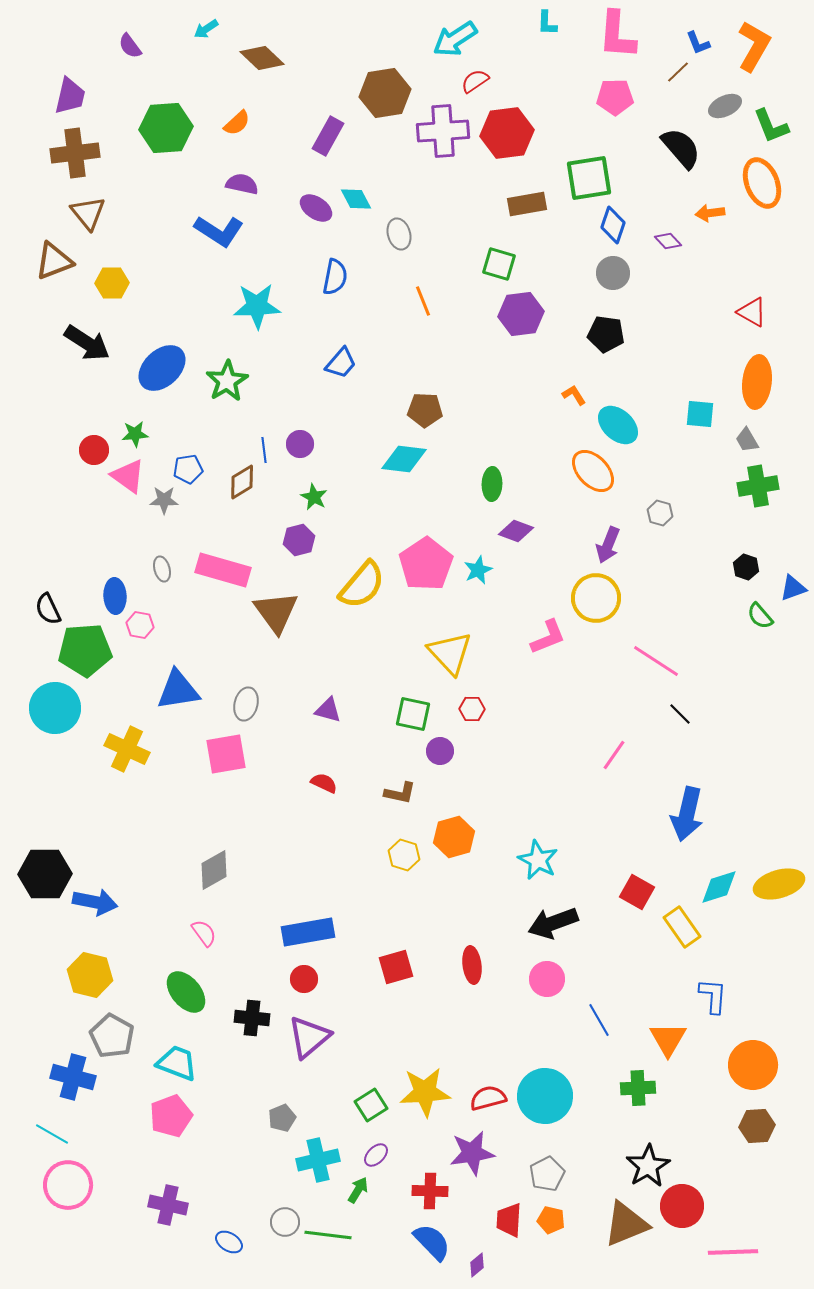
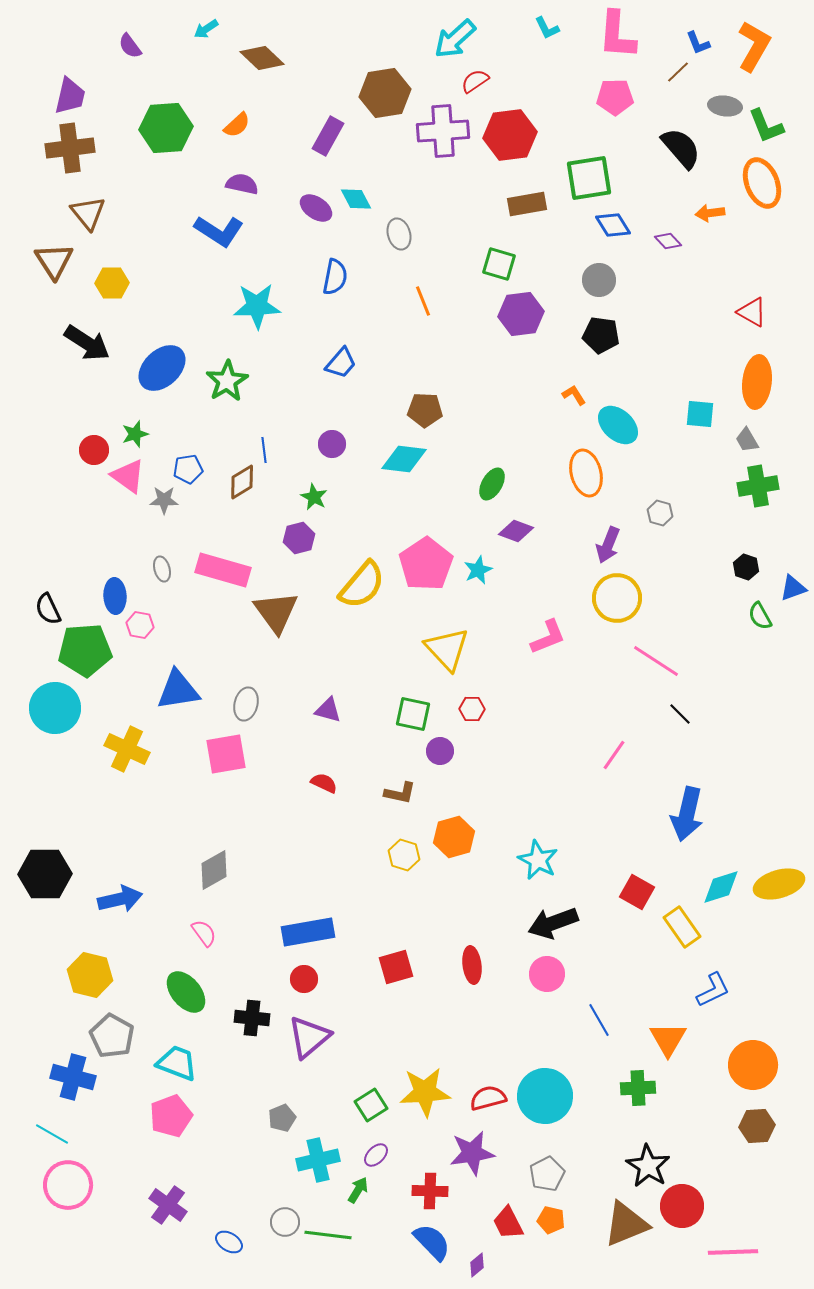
cyan L-shape at (547, 23): moved 5 px down; rotated 28 degrees counterclockwise
cyan arrow at (455, 39): rotated 9 degrees counterclockwise
gray ellipse at (725, 106): rotated 32 degrees clockwise
orange semicircle at (237, 123): moved 2 px down
green L-shape at (771, 126): moved 5 px left
red hexagon at (507, 133): moved 3 px right, 2 px down
brown cross at (75, 153): moved 5 px left, 5 px up
blue diamond at (613, 225): rotated 51 degrees counterclockwise
brown triangle at (54, 261): rotated 42 degrees counterclockwise
gray circle at (613, 273): moved 14 px left, 7 px down
black pentagon at (606, 334): moved 5 px left, 1 px down
green star at (135, 434): rotated 12 degrees counterclockwise
purple circle at (300, 444): moved 32 px right
orange ellipse at (593, 471): moved 7 px left, 2 px down; rotated 30 degrees clockwise
green ellipse at (492, 484): rotated 28 degrees clockwise
purple hexagon at (299, 540): moved 2 px up
yellow circle at (596, 598): moved 21 px right
green semicircle at (760, 616): rotated 12 degrees clockwise
yellow triangle at (450, 653): moved 3 px left, 4 px up
cyan diamond at (719, 887): moved 2 px right
blue arrow at (95, 902): moved 25 px right, 3 px up; rotated 24 degrees counterclockwise
pink circle at (547, 979): moved 5 px up
blue L-shape at (713, 996): moved 6 px up; rotated 60 degrees clockwise
black star at (648, 1166): rotated 9 degrees counterclockwise
purple cross at (168, 1205): rotated 24 degrees clockwise
red trapezoid at (509, 1220): moved 1 px left, 3 px down; rotated 30 degrees counterclockwise
